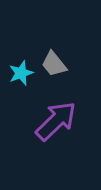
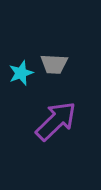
gray trapezoid: rotated 48 degrees counterclockwise
